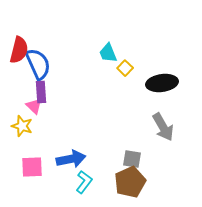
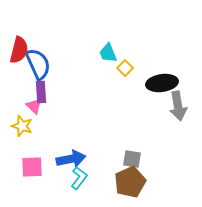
gray arrow: moved 15 px right, 21 px up; rotated 20 degrees clockwise
cyan L-shape: moved 5 px left, 4 px up
